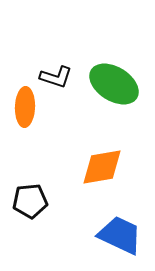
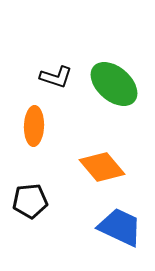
green ellipse: rotated 9 degrees clockwise
orange ellipse: moved 9 px right, 19 px down
orange diamond: rotated 60 degrees clockwise
blue trapezoid: moved 8 px up
